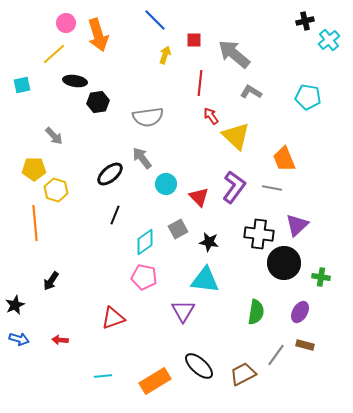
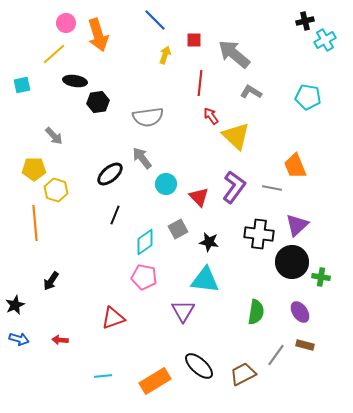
cyan cross at (329, 40): moved 4 px left; rotated 10 degrees clockwise
orange trapezoid at (284, 159): moved 11 px right, 7 px down
black circle at (284, 263): moved 8 px right, 1 px up
purple ellipse at (300, 312): rotated 65 degrees counterclockwise
